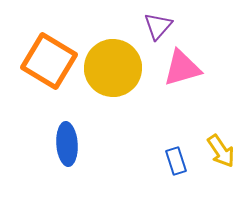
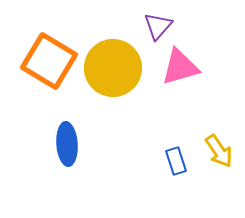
pink triangle: moved 2 px left, 1 px up
yellow arrow: moved 2 px left
